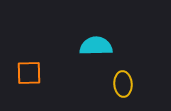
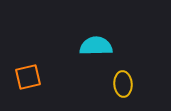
orange square: moved 1 px left, 4 px down; rotated 12 degrees counterclockwise
